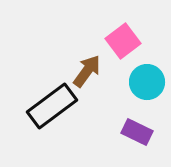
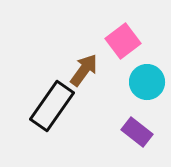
brown arrow: moved 3 px left, 1 px up
black rectangle: rotated 18 degrees counterclockwise
purple rectangle: rotated 12 degrees clockwise
